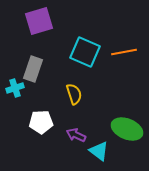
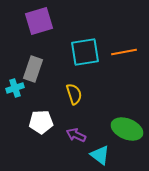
cyan square: rotated 32 degrees counterclockwise
cyan triangle: moved 1 px right, 4 px down
